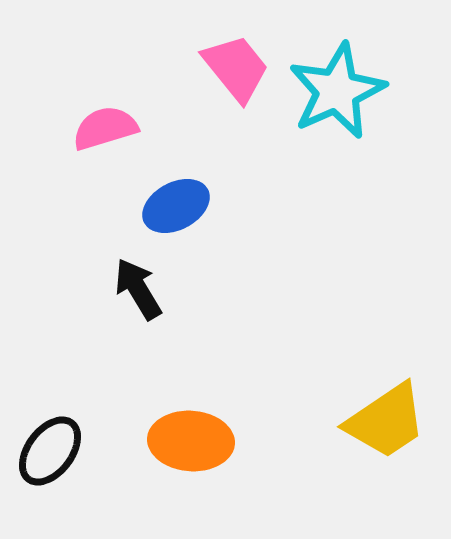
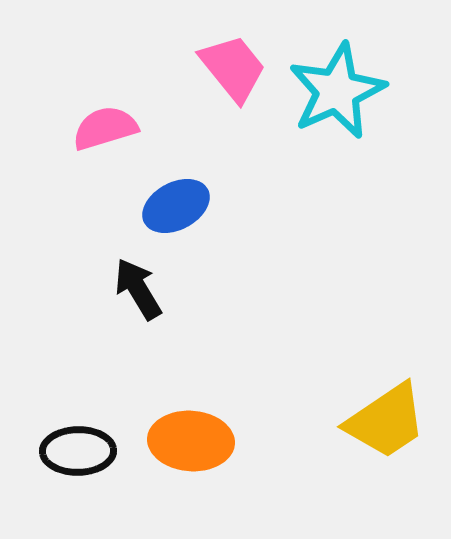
pink trapezoid: moved 3 px left
black ellipse: moved 28 px right; rotated 52 degrees clockwise
